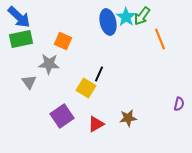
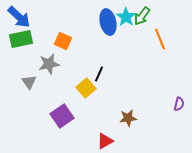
gray star: rotated 15 degrees counterclockwise
yellow square: rotated 18 degrees clockwise
red triangle: moved 9 px right, 17 px down
